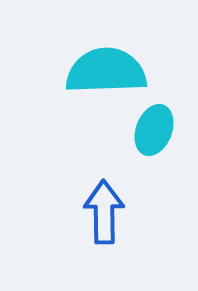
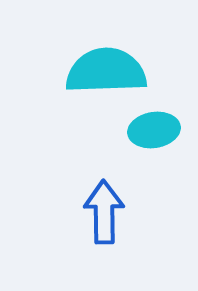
cyan ellipse: rotated 60 degrees clockwise
